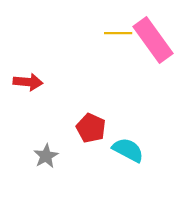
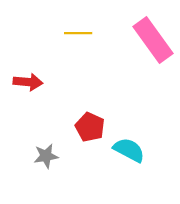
yellow line: moved 40 px left
red pentagon: moved 1 px left, 1 px up
cyan semicircle: moved 1 px right
gray star: rotated 20 degrees clockwise
